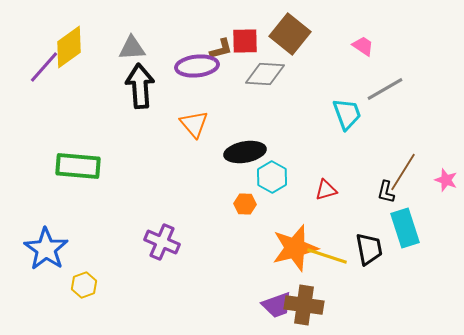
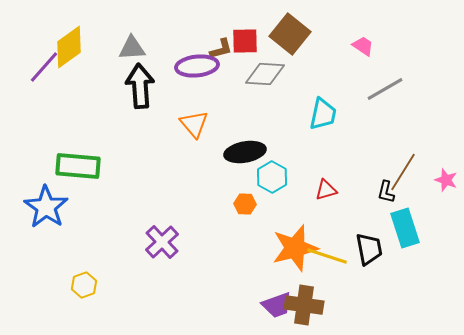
cyan trapezoid: moved 24 px left; rotated 32 degrees clockwise
purple cross: rotated 24 degrees clockwise
blue star: moved 42 px up
